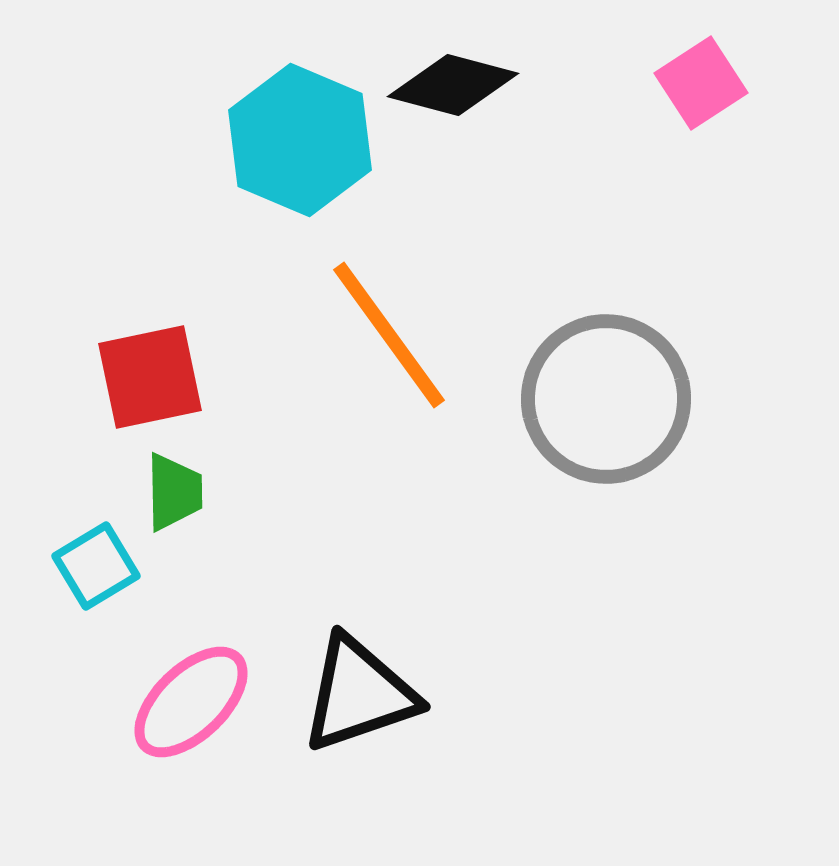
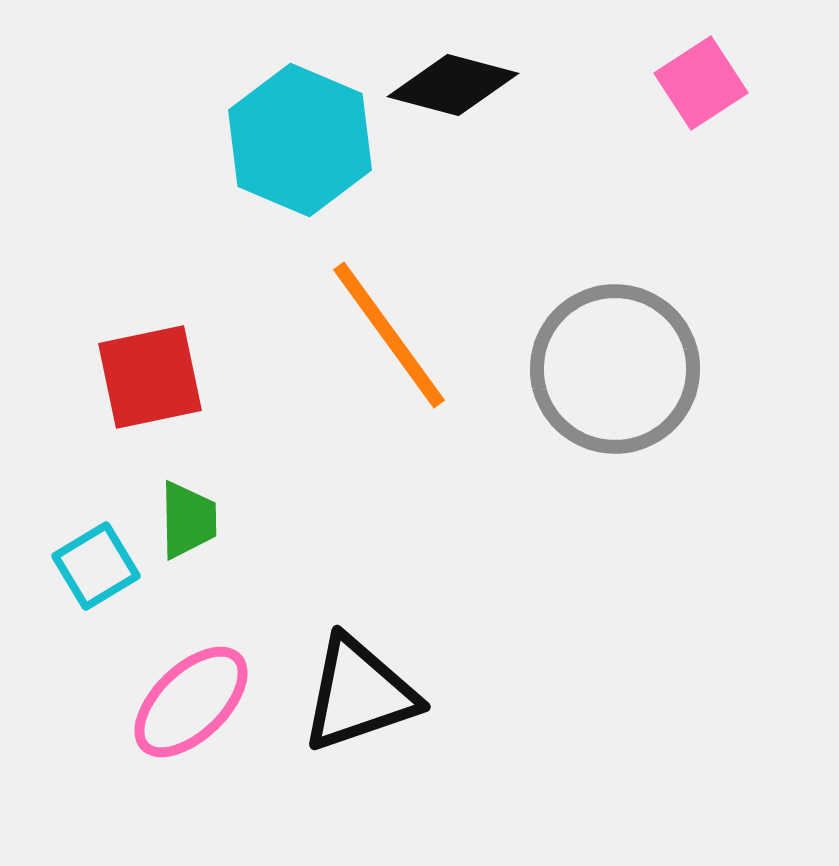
gray circle: moved 9 px right, 30 px up
green trapezoid: moved 14 px right, 28 px down
